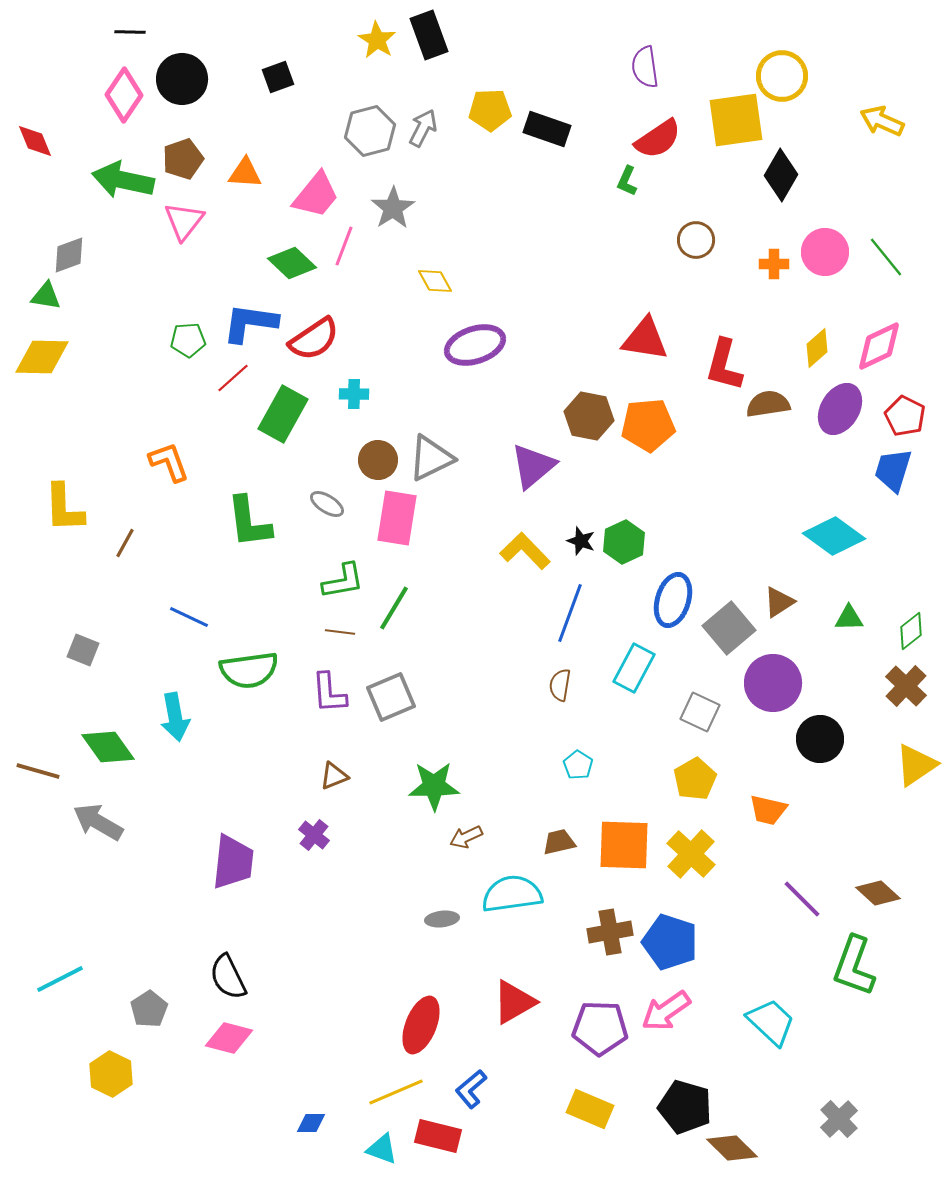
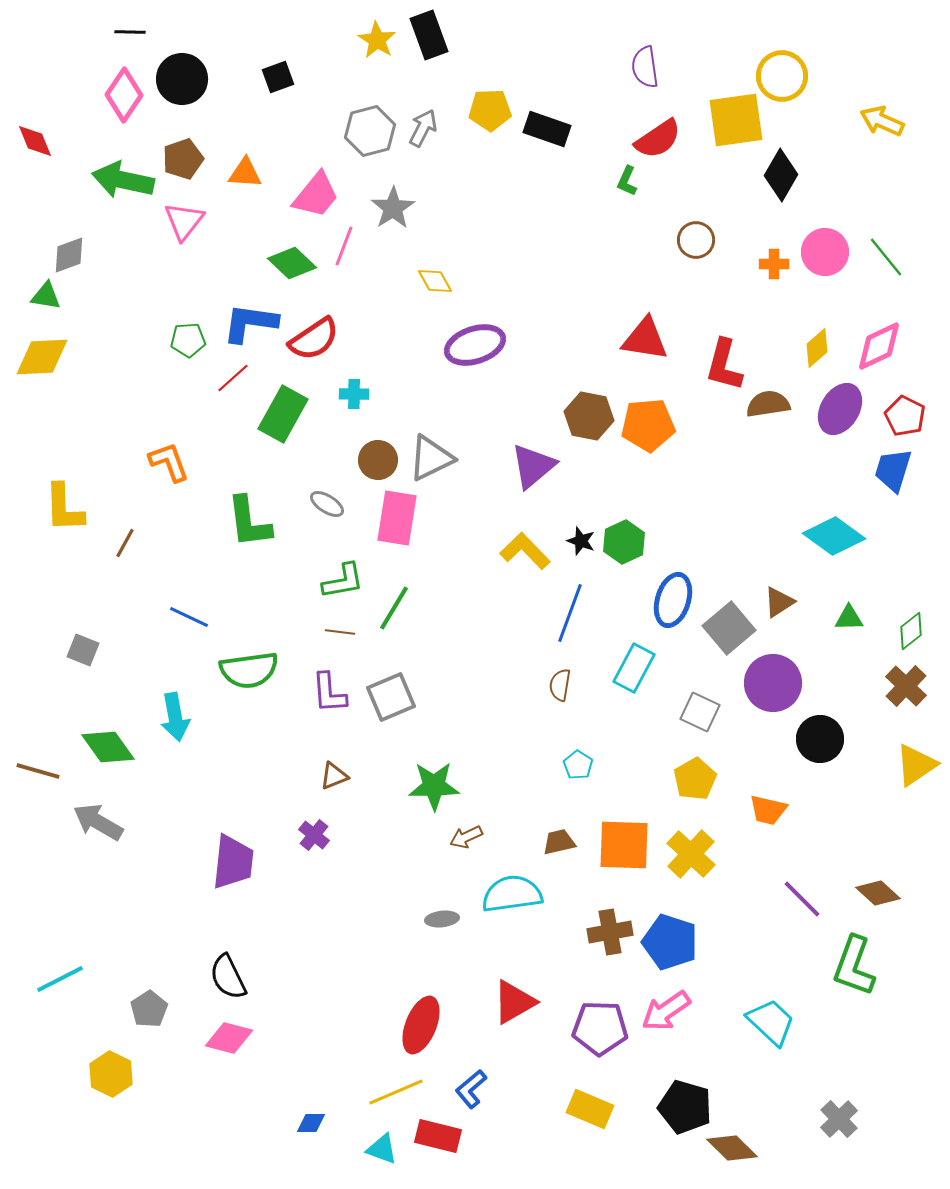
yellow diamond at (42, 357): rotated 4 degrees counterclockwise
